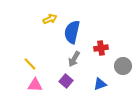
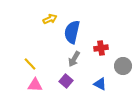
blue triangle: rotated 48 degrees clockwise
